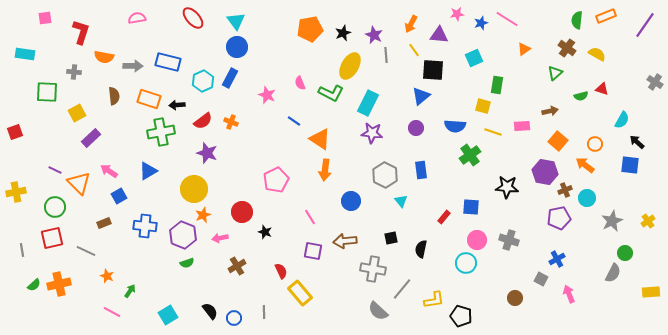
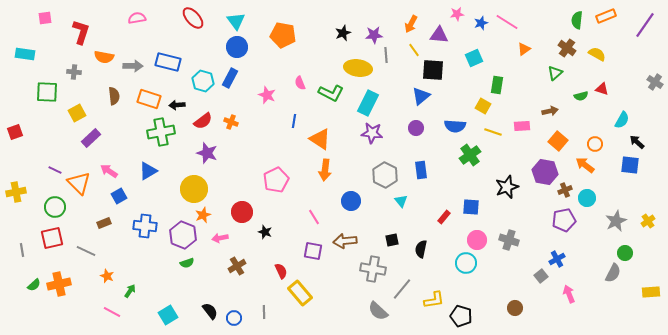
pink line at (507, 19): moved 3 px down
orange pentagon at (310, 29): moved 27 px left, 6 px down; rotated 20 degrees clockwise
purple star at (374, 35): rotated 30 degrees counterclockwise
yellow ellipse at (350, 66): moved 8 px right, 2 px down; rotated 68 degrees clockwise
cyan hexagon at (203, 81): rotated 20 degrees counterclockwise
yellow square at (483, 106): rotated 14 degrees clockwise
blue line at (294, 121): rotated 64 degrees clockwise
black star at (507, 187): rotated 25 degrees counterclockwise
pink line at (310, 217): moved 4 px right
purple pentagon at (559, 218): moved 5 px right, 2 px down
gray star at (612, 221): moved 4 px right
black square at (391, 238): moved 1 px right, 2 px down
gray square at (541, 279): moved 3 px up; rotated 24 degrees clockwise
brown circle at (515, 298): moved 10 px down
